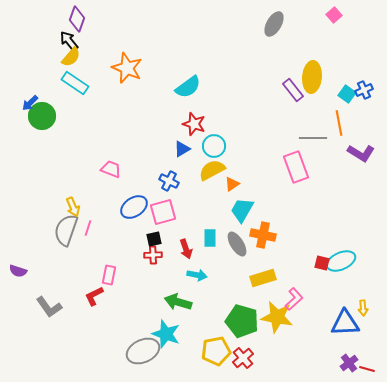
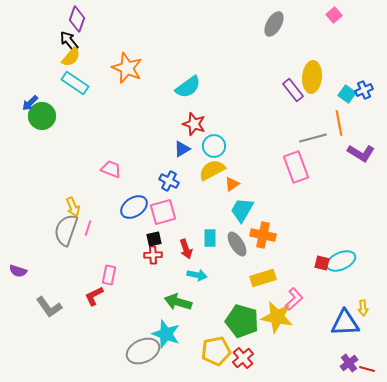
gray line at (313, 138): rotated 16 degrees counterclockwise
